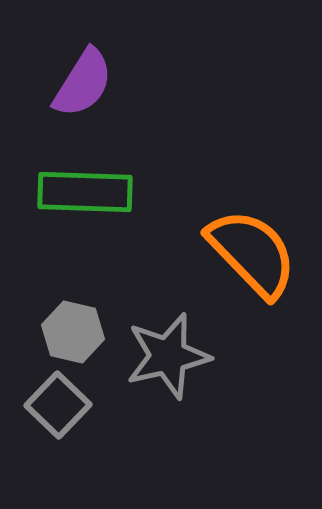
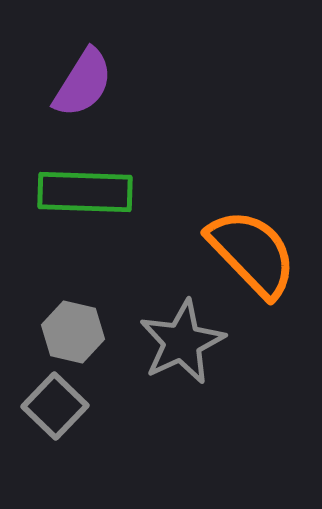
gray star: moved 14 px right, 14 px up; rotated 12 degrees counterclockwise
gray square: moved 3 px left, 1 px down
